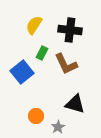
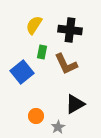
green rectangle: moved 1 px up; rotated 16 degrees counterclockwise
black triangle: rotated 45 degrees counterclockwise
